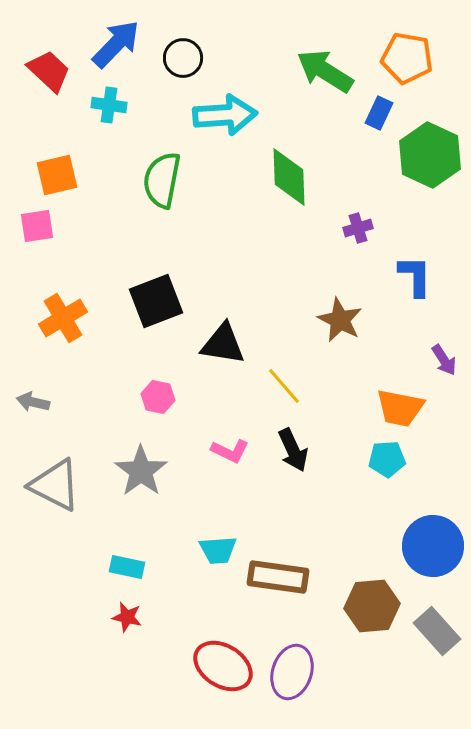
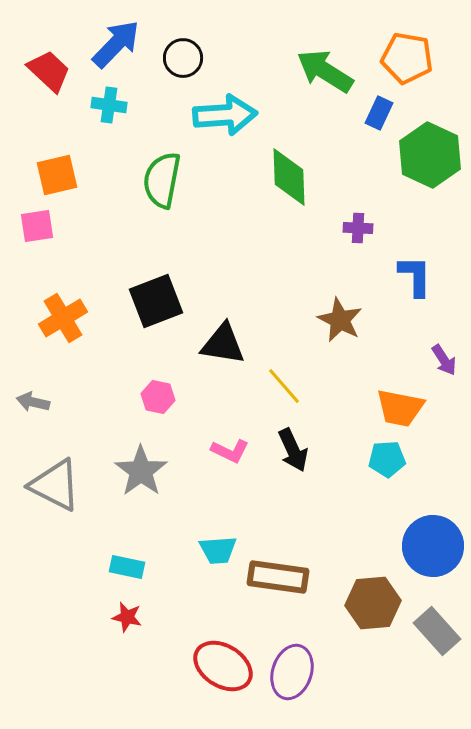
purple cross: rotated 20 degrees clockwise
brown hexagon: moved 1 px right, 3 px up
